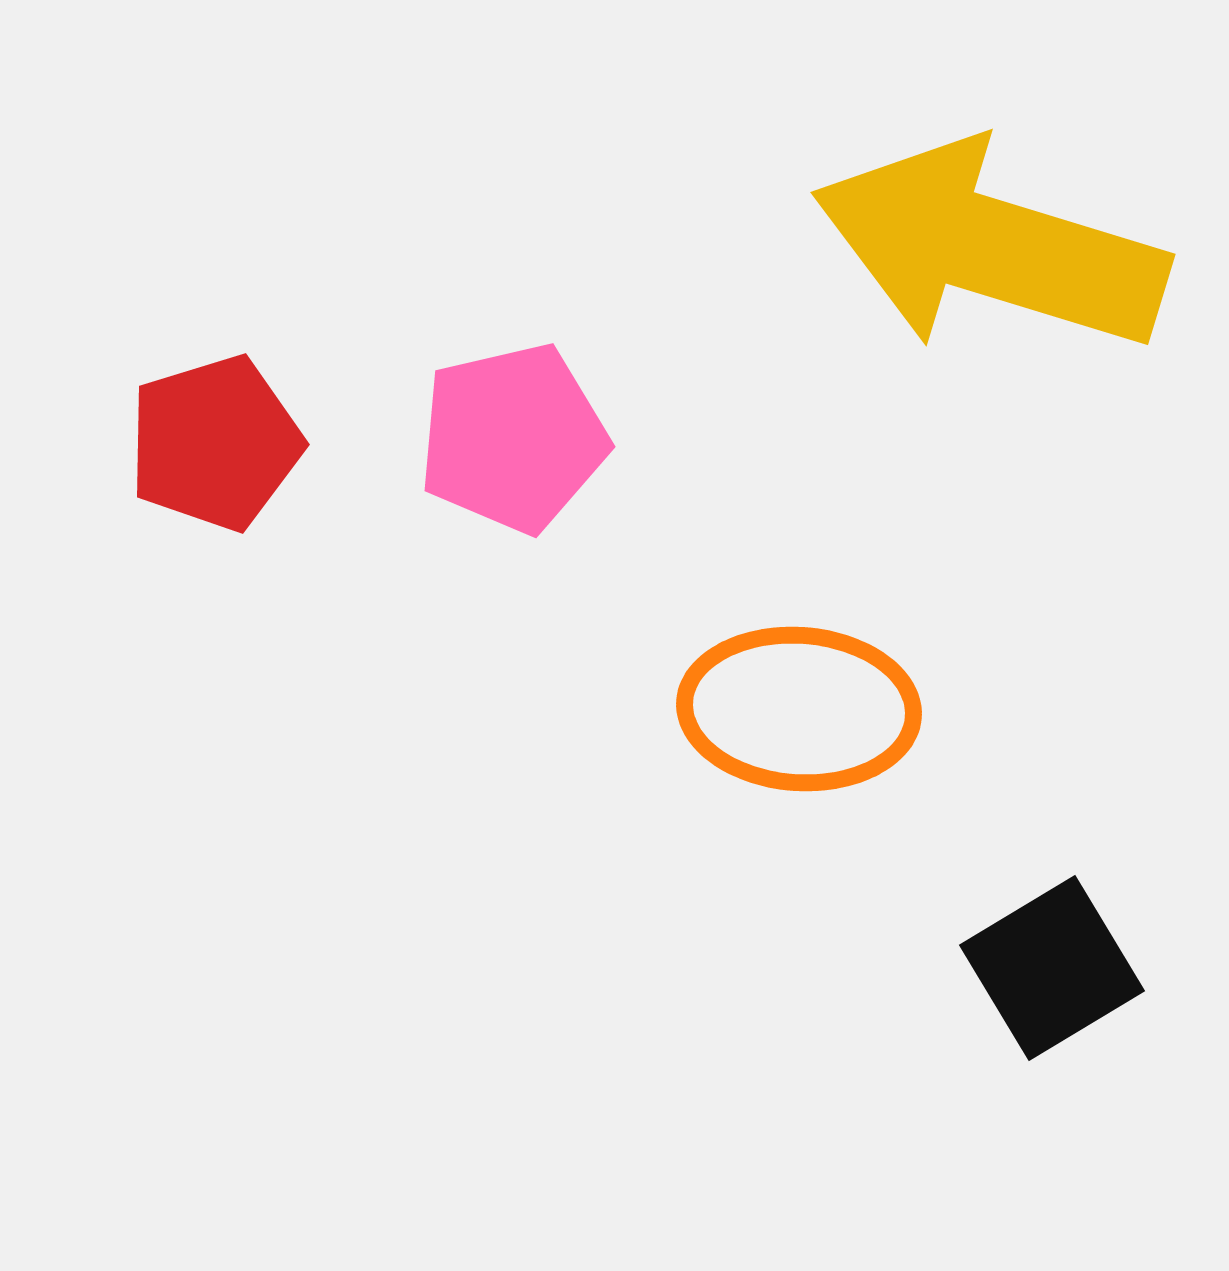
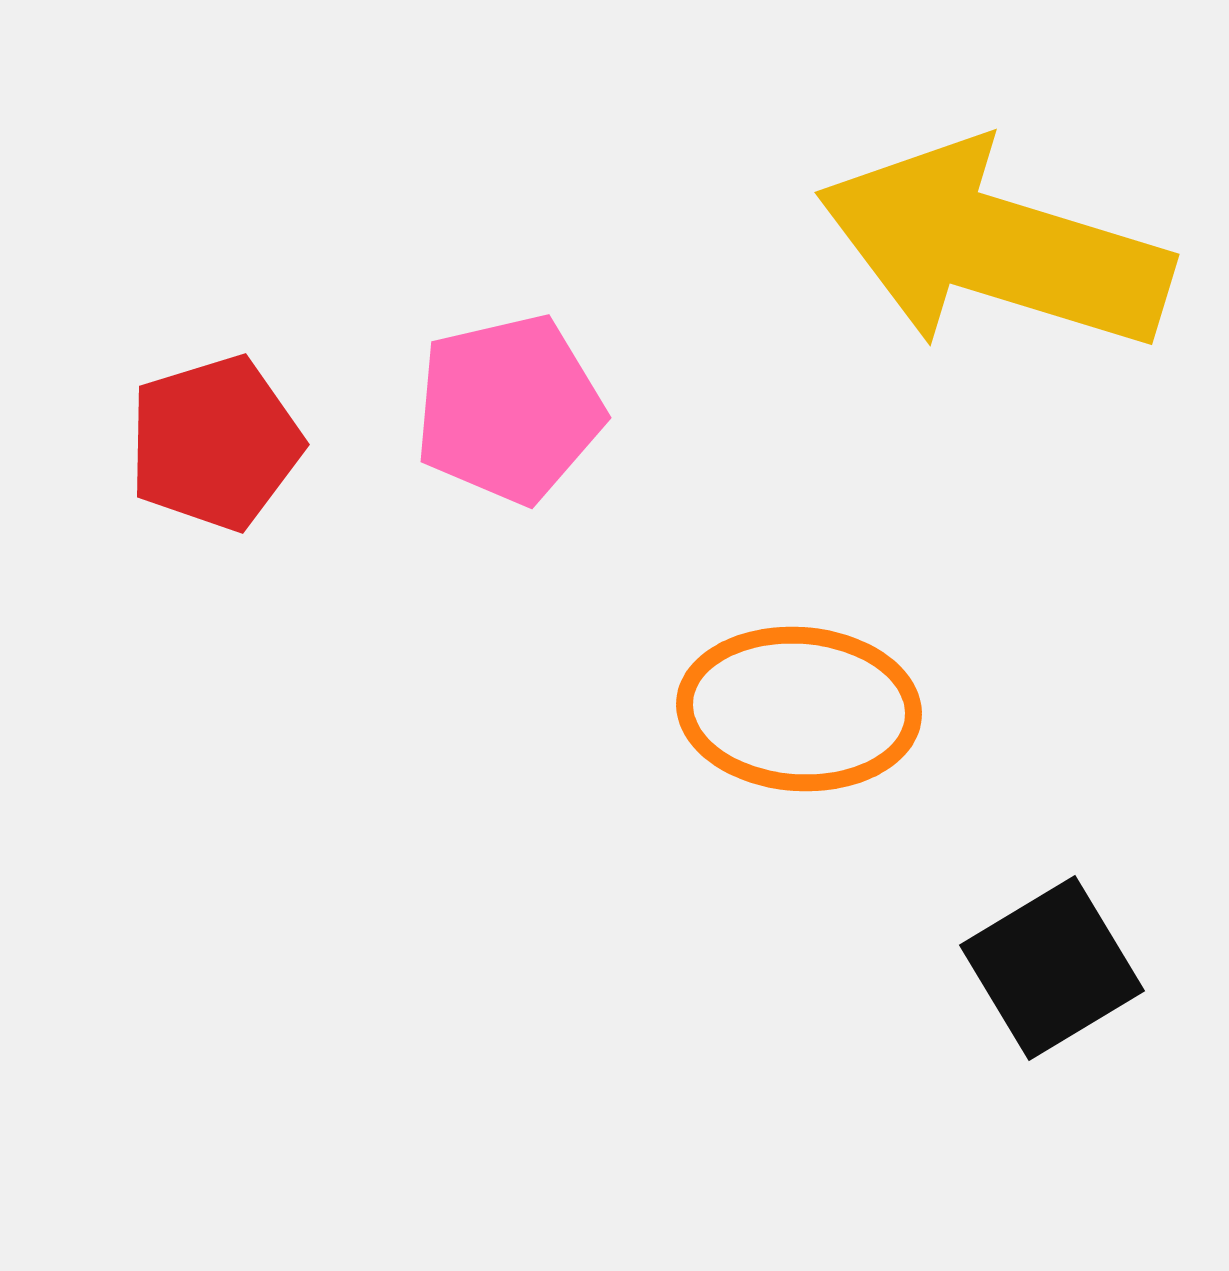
yellow arrow: moved 4 px right
pink pentagon: moved 4 px left, 29 px up
